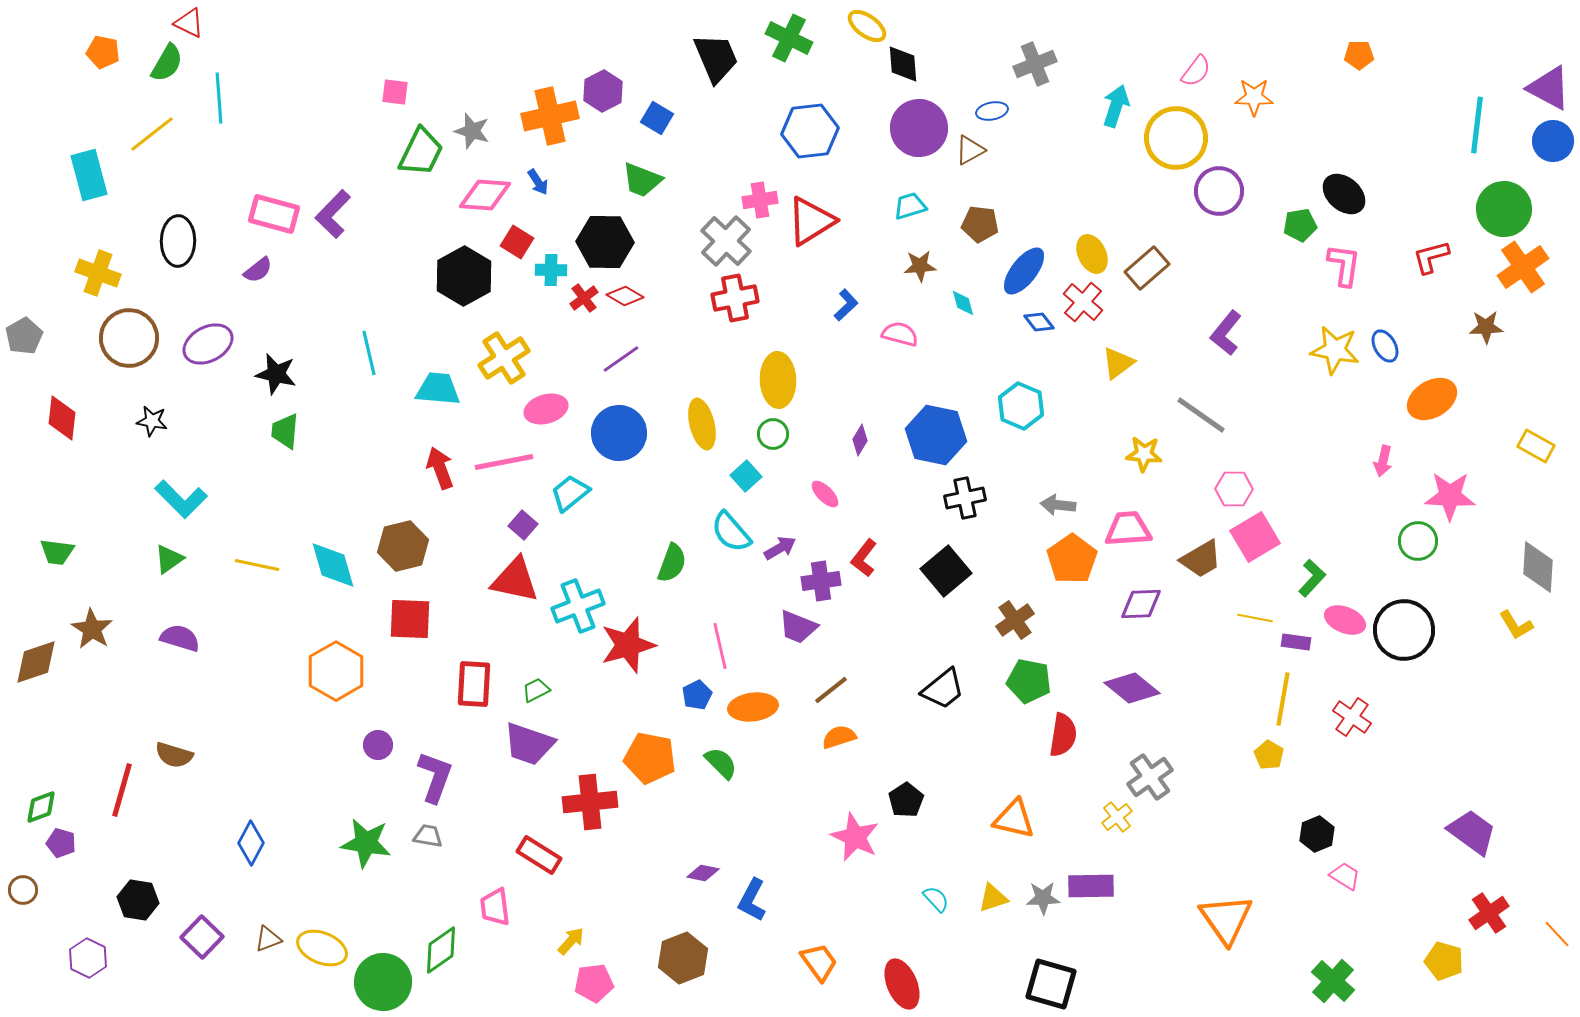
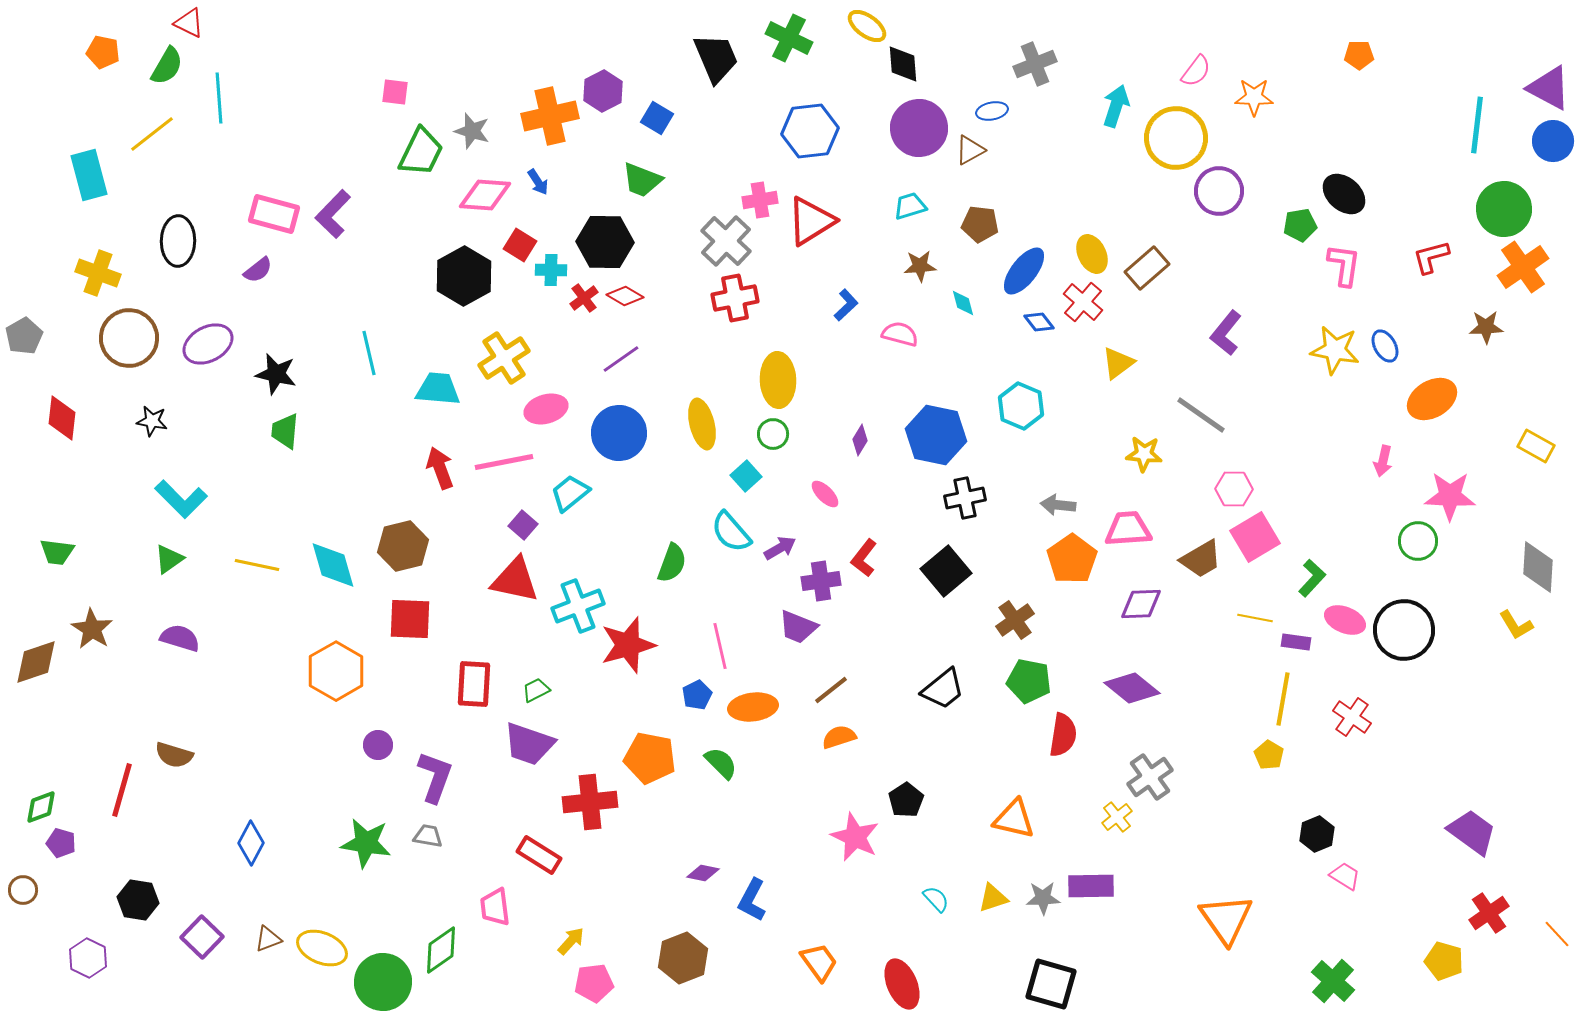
green semicircle at (167, 63): moved 3 px down
red square at (517, 242): moved 3 px right, 3 px down
